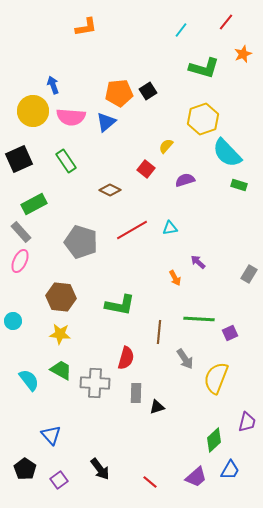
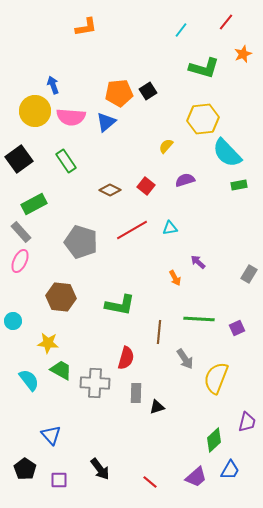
yellow circle at (33, 111): moved 2 px right
yellow hexagon at (203, 119): rotated 12 degrees clockwise
black square at (19, 159): rotated 12 degrees counterclockwise
red square at (146, 169): moved 17 px down
green rectangle at (239, 185): rotated 28 degrees counterclockwise
purple square at (230, 333): moved 7 px right, 5 px up
yellow star at (60, 334): moved 12 px left, 9 px down
purple square at (59, 480): rotated 36 degrees clockwise
